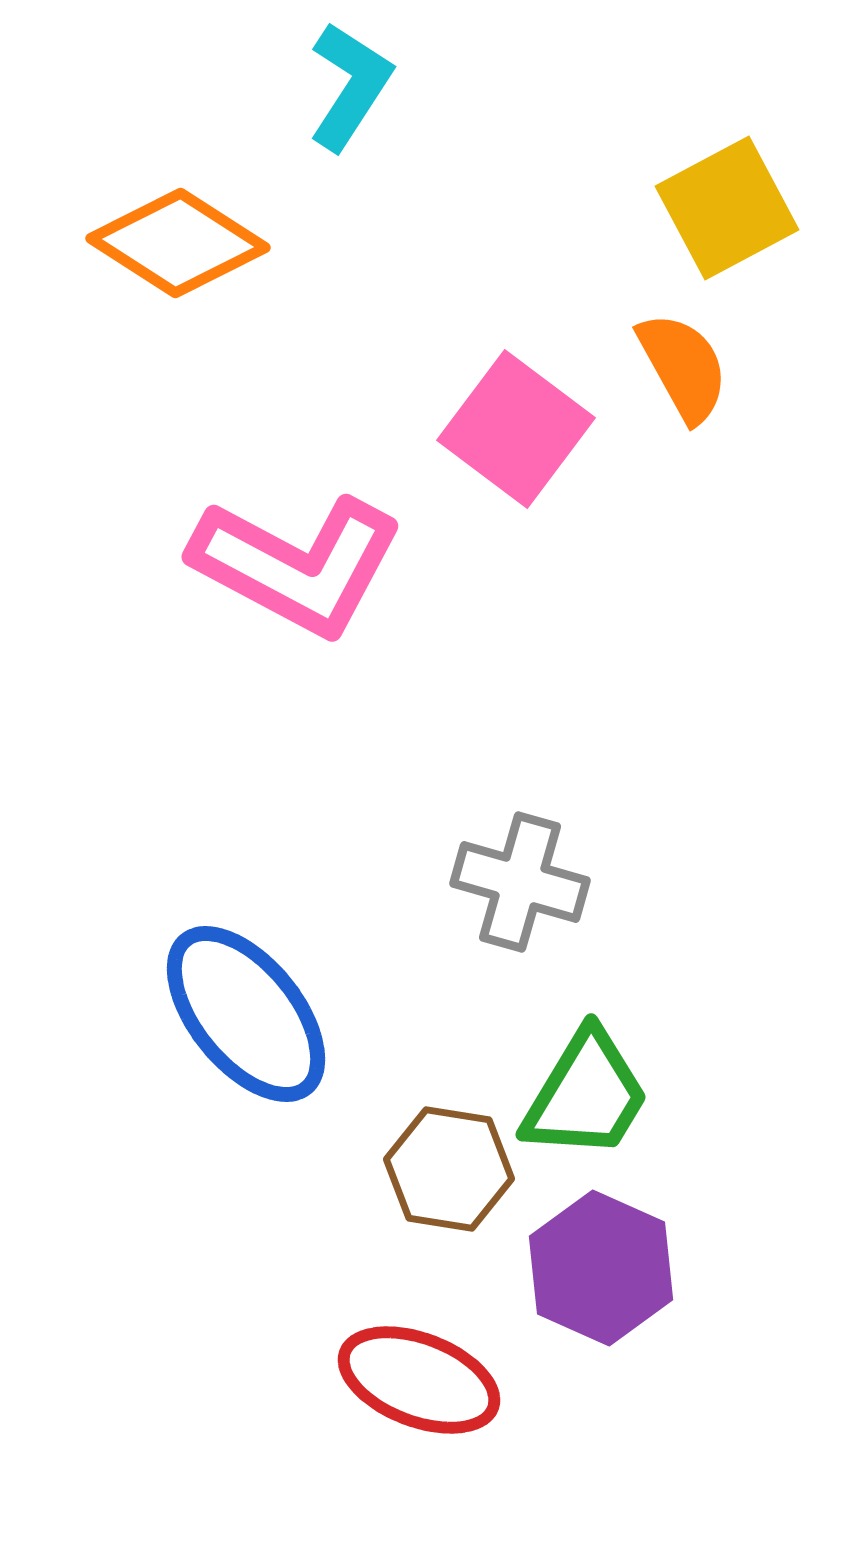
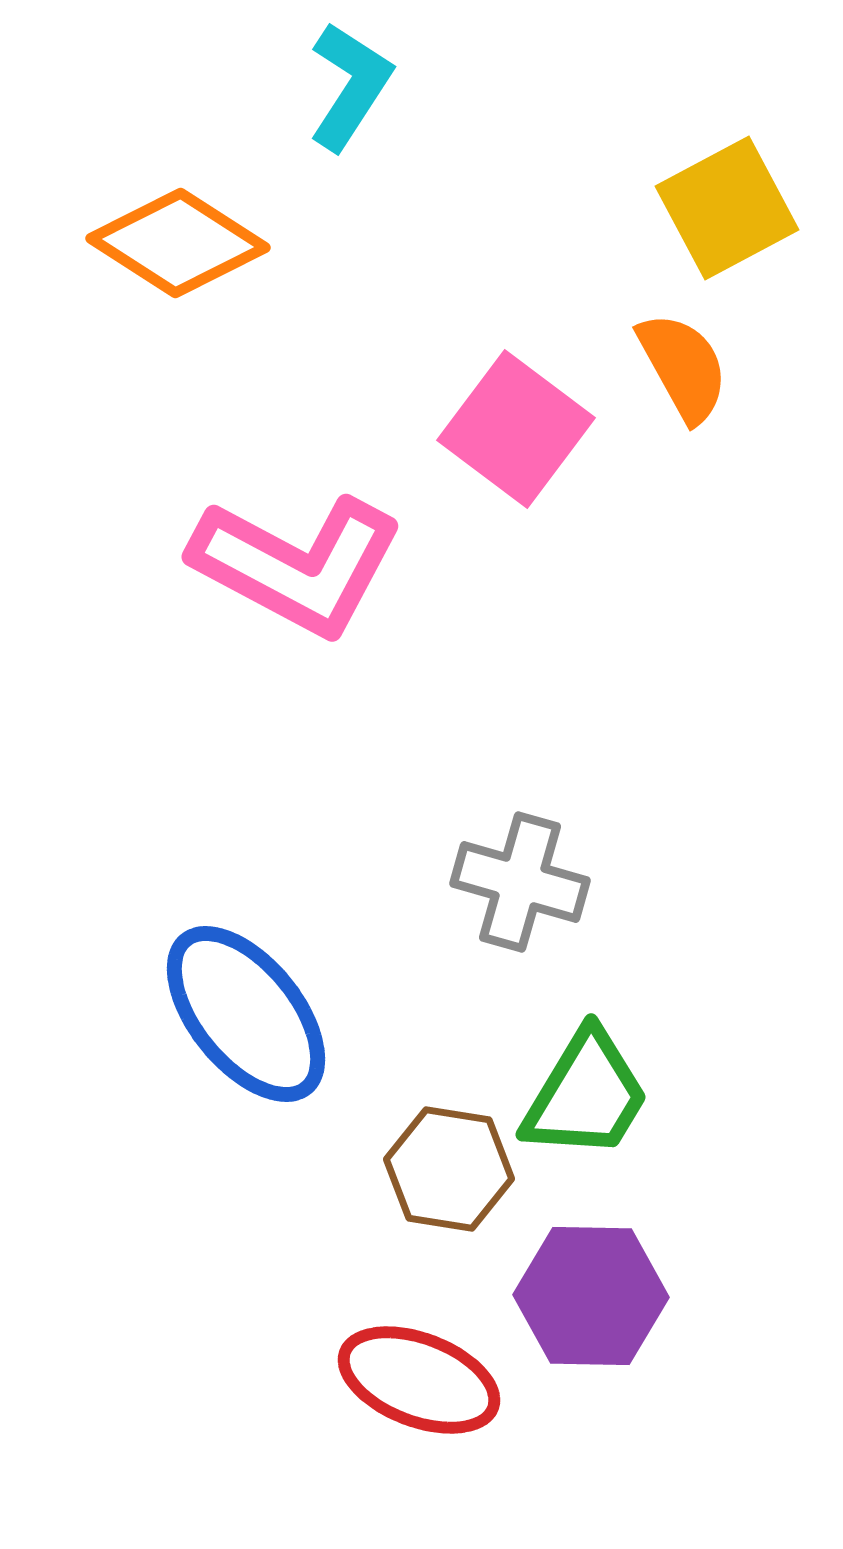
purple hexagon: moved 10 px left, 28 px down; rotated 23 degrees counterclockwise
